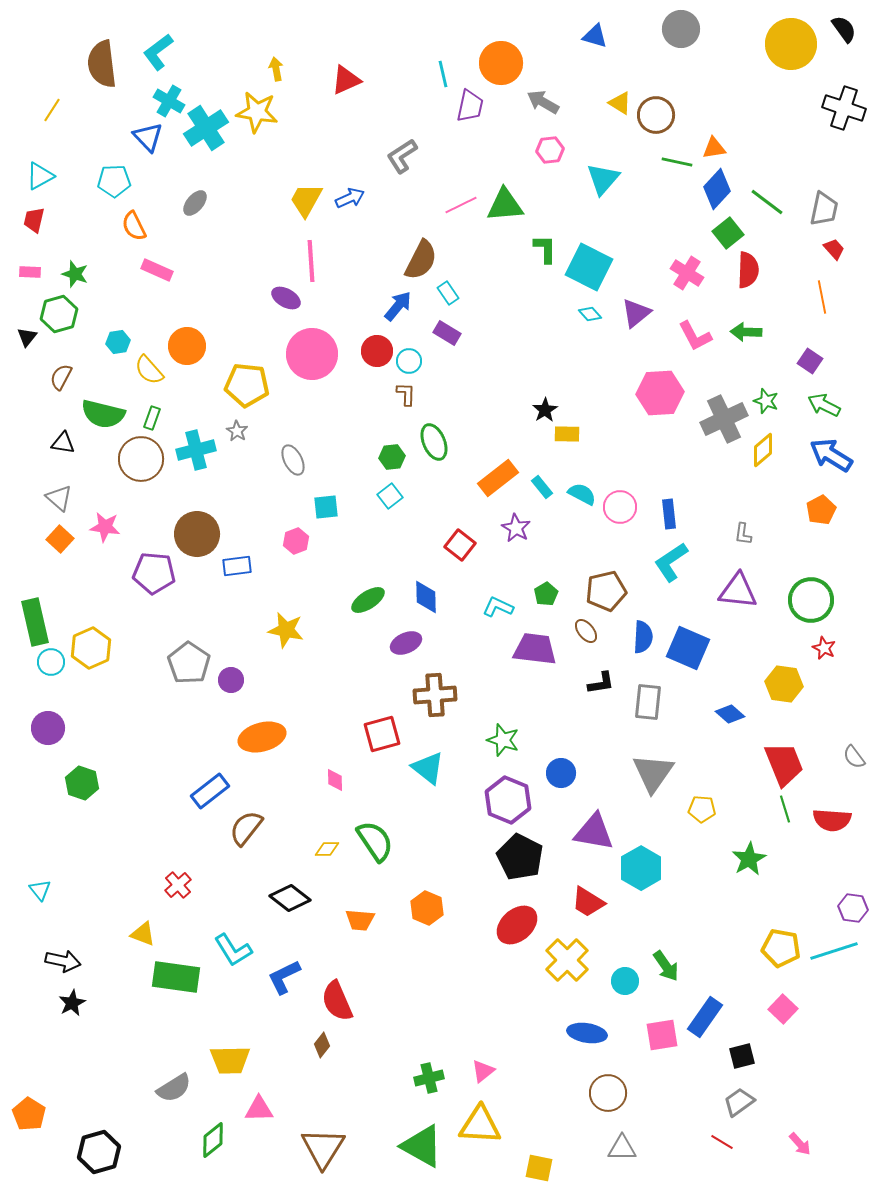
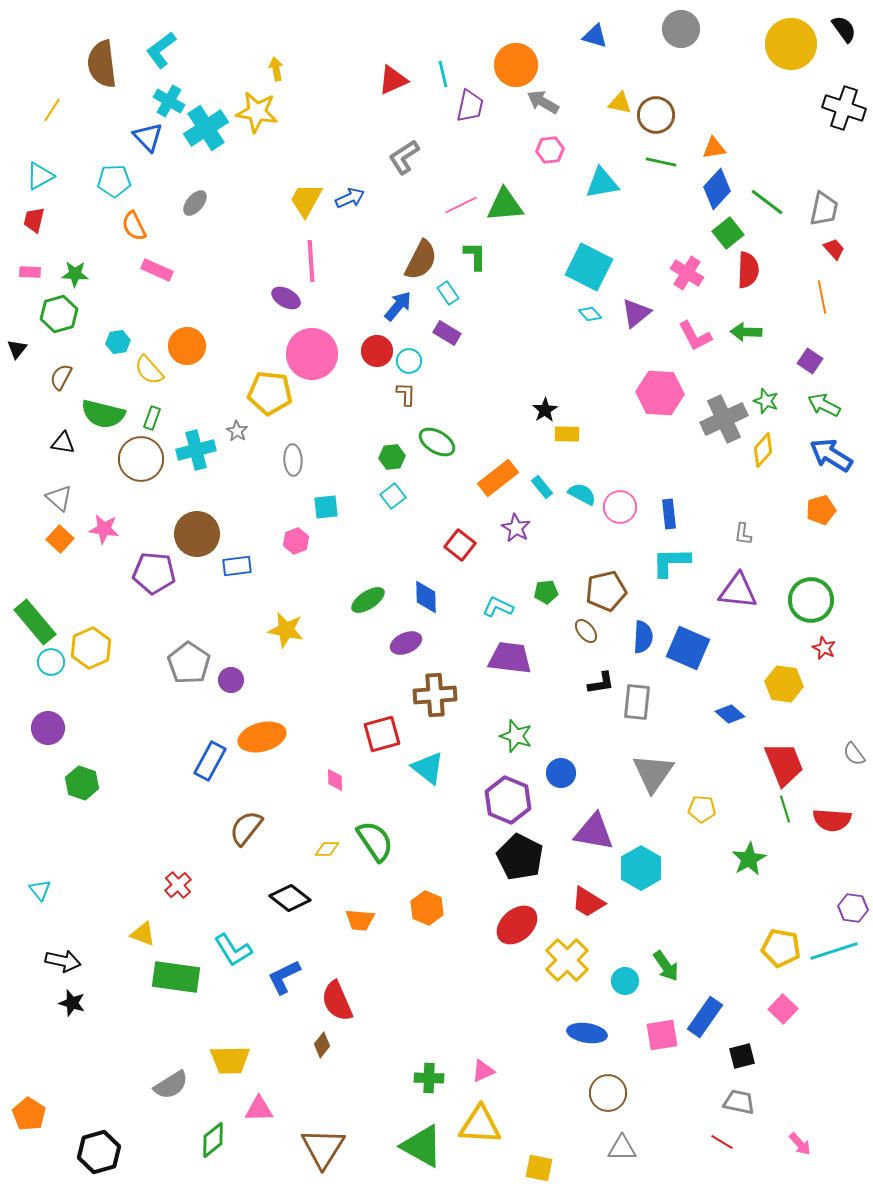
cyan L-shape at (158, 52): moved 3 px right, 2 px up
orange circle at (501, 63): moved 15 px right, 2 px down
red triangle at (346, 80): moved 47 px right
yellow triangle at (620, 103): rotated 20 degrees counterclockwise
gray L-shape at (402, 156): moved 2 px right, 1 px down
green line at (677, 162): moved 16 px left
cyan triangle at (603, 179): moved 1 px left, 4 px down; rotated 39 degrees clockwise
green L-shape at (545, 249): moved 70 px left, 7 px down
green star at (75, 274): rotated 16 degrees counterclockwise
black triangle at (27, 337): moved 10 px left, 12 px down
yellow pentagon at (247, 385): moved 23 px right, 8 px down
pink hexagon at (660, 393): rotated 6 degrees clockwise
green ellipse at (434, 442): moved 3 px right; rotated 36 degrees counterclockwise
yellow diamond at (763, 450): rotated 8 degrees counterclockwise
gray ellipse at (293, 460): rotated 24 degrees clockwise
cyan square at (390, 496): moved 3 px right
orange pentagon at (821, 510): rotated 12 degrees clockwise
pink star at (105, 527): moved 1 px left, 2 px down
cyan L-shape at (671, 562): rotated 33 degrees clockwise
green pentagon at (546, 594): moved 2 px up; rotated 25 degrees clockwise
green rectangle at (35, 622): rotated 27 degrees counterclockwise
purple trapezoid at (535, 649): moved 25 px left, 9 px down
gray rectangle at (648, 702): moved 11 px left
green star at (503, 740): moved 13 px right, 4 px up
gray semicircle at (854, 757): moved 3 px up
blue rectangle at (210, 791): moved 30 px up; rotated 24 degrees counterclockwise
black star at (72, 1003): rotated 28 degrees counterclockwise
pink triangle at (483, 1071): rotated 15 degrees clockwise
green cross at (429, 1078): rotated 16 degrees clockwise
gray semicircle at (174, 1088): moved 3 px left, 3 px up
gray trapezoid at (739, 1102): rotated 48 degrees clockwise
